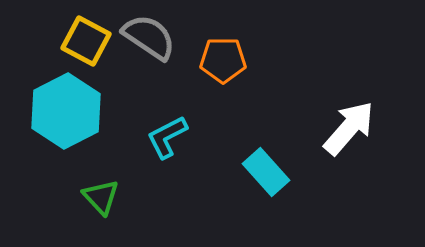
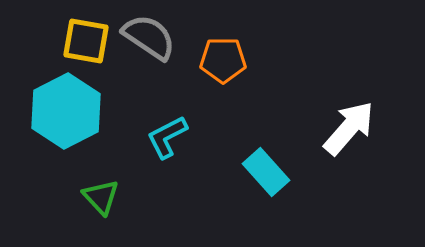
yellow square: rotated 18 degrees counterclockwise
